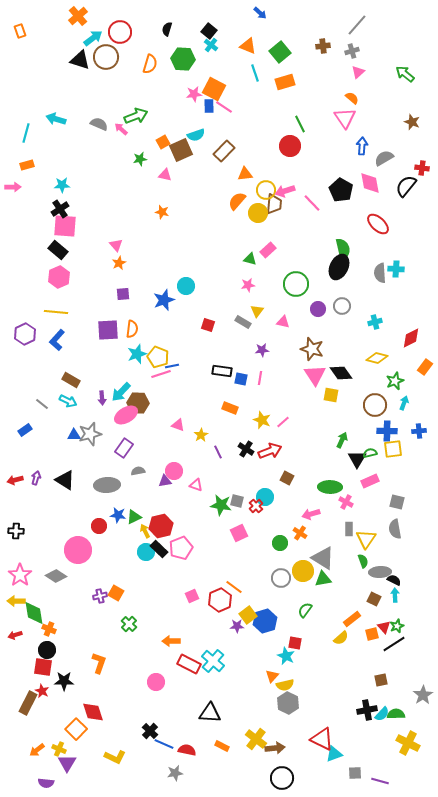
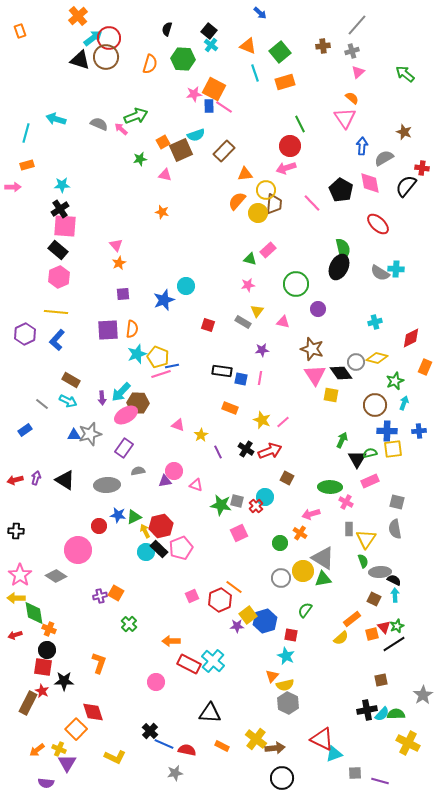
red circle at (120, 32): moved 11 px left, 6 px down
brown star at (412, 122): moved 8 px left, 10 px down
pink arrow at (285, 191): moved 1 px right, 23 px up
gray semicircle at (380, 273): rotated 54 degrees counterclockwise
gray circle at (342, 306): moved 14 px right, 56 px down
orange rectangle at (425, 367): rotated 14 degrees counterclockwise
yellow arrow at (16, 601): moved 3 px up
red square at (295, 643): moved 4 px left, 8 px up
